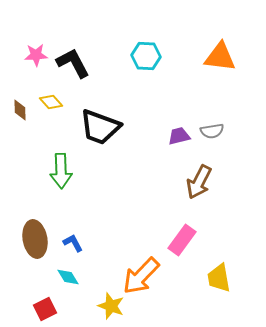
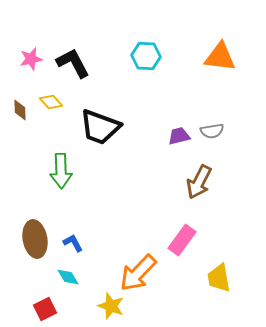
pink star: moved 5 px left, 4 px down; rotated 10 degrees counterclockwise
orange arrow: moved 3 px left, 3 px up
